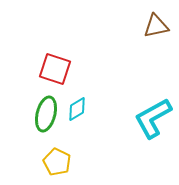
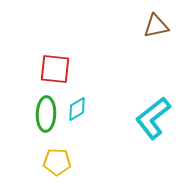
red square: rotated 12 degrees counterclockwise
green ellipse: rotated 12 degrees counterclockwise
cyan L-shape: rotated 9 degrees counterclockwise
yellow pentagon: rotated 24 degrees counterclockwise
